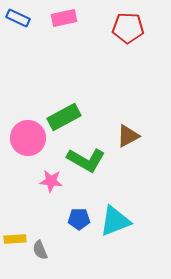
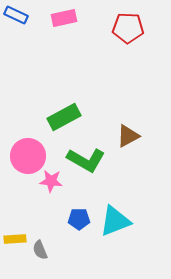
blue rectangle: moved 2 px left, 3 px up
pink circle: moved 18 px down
